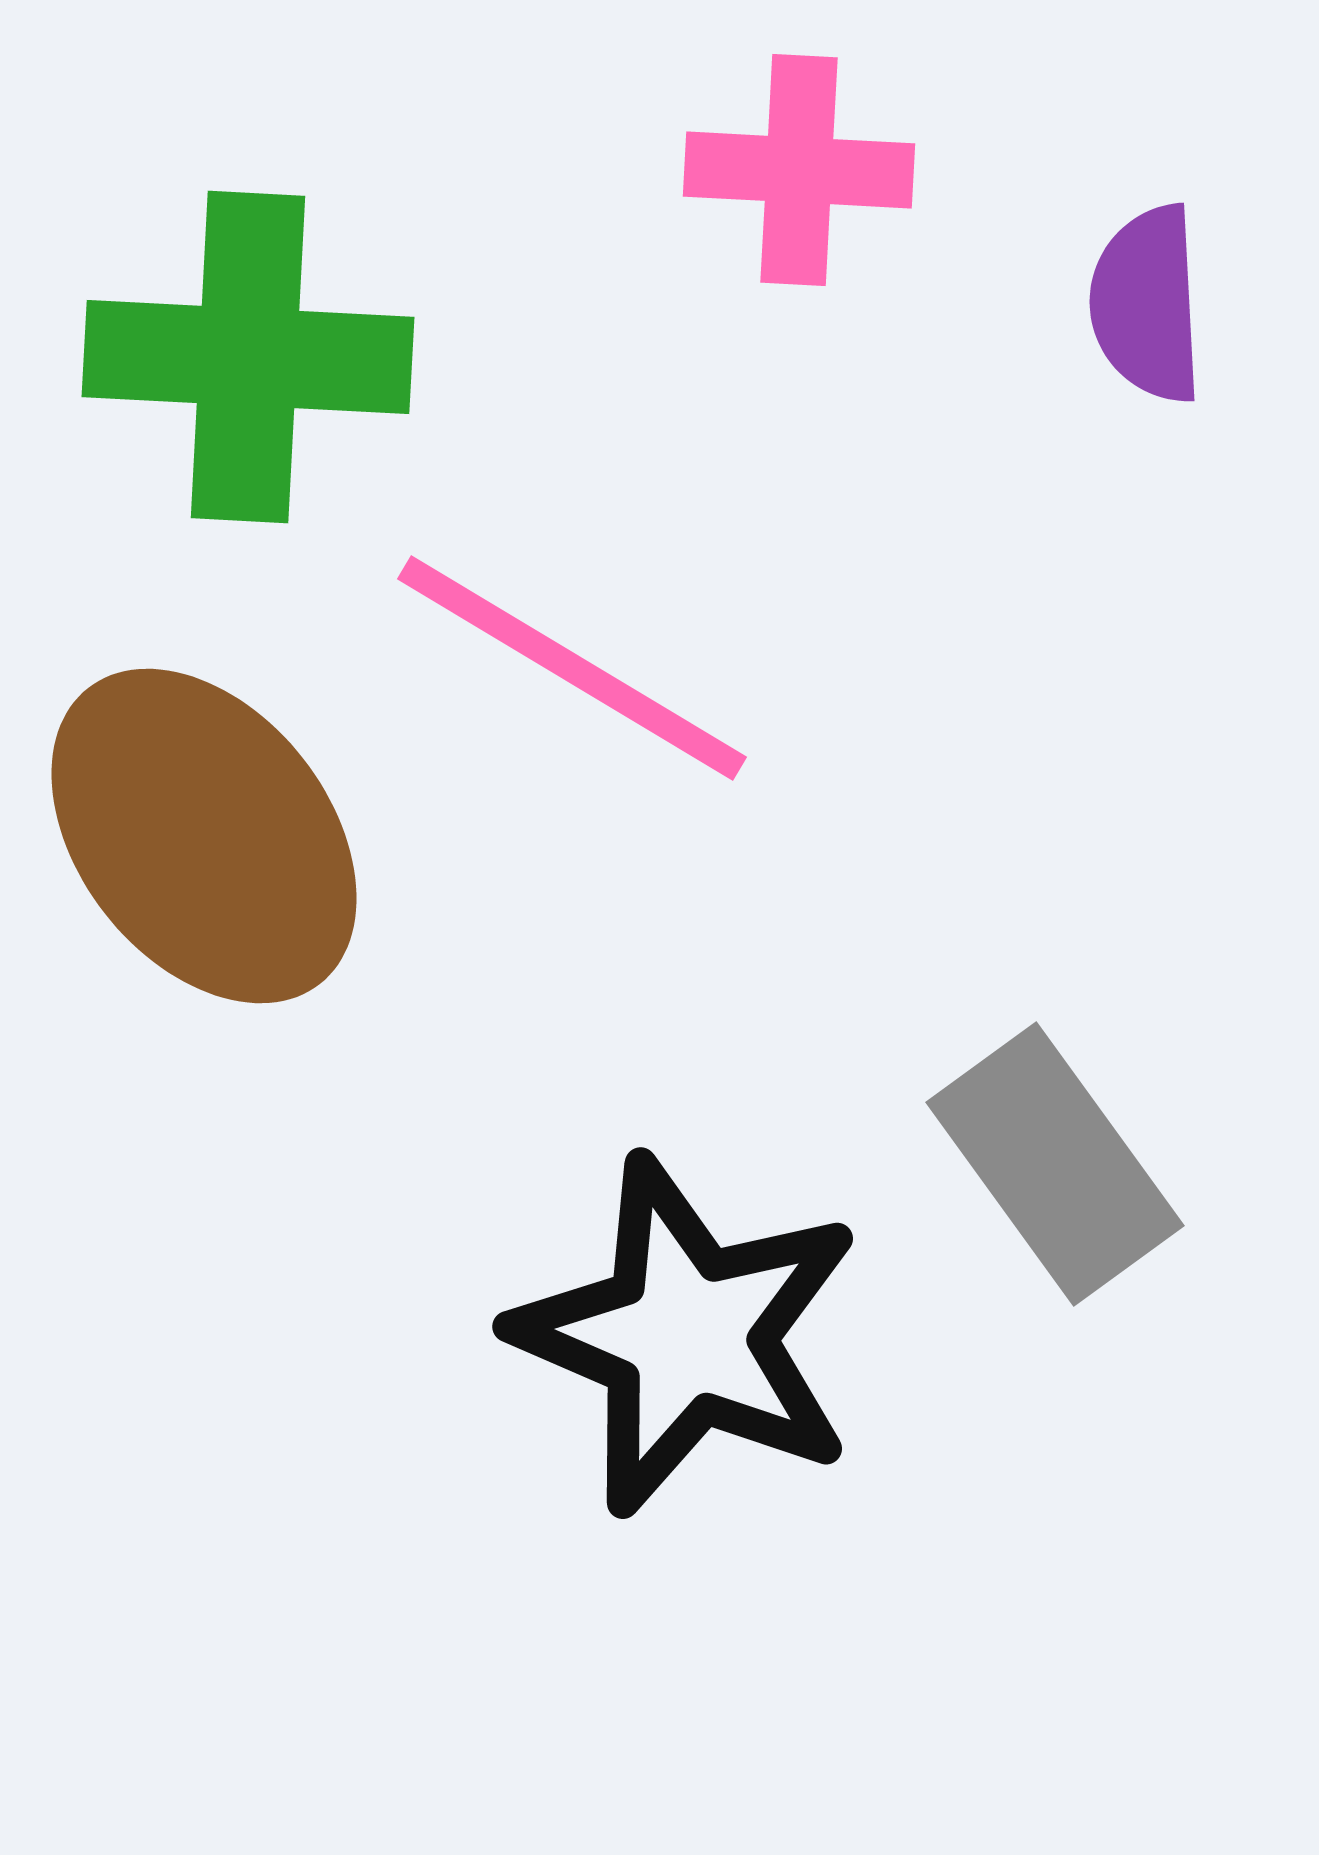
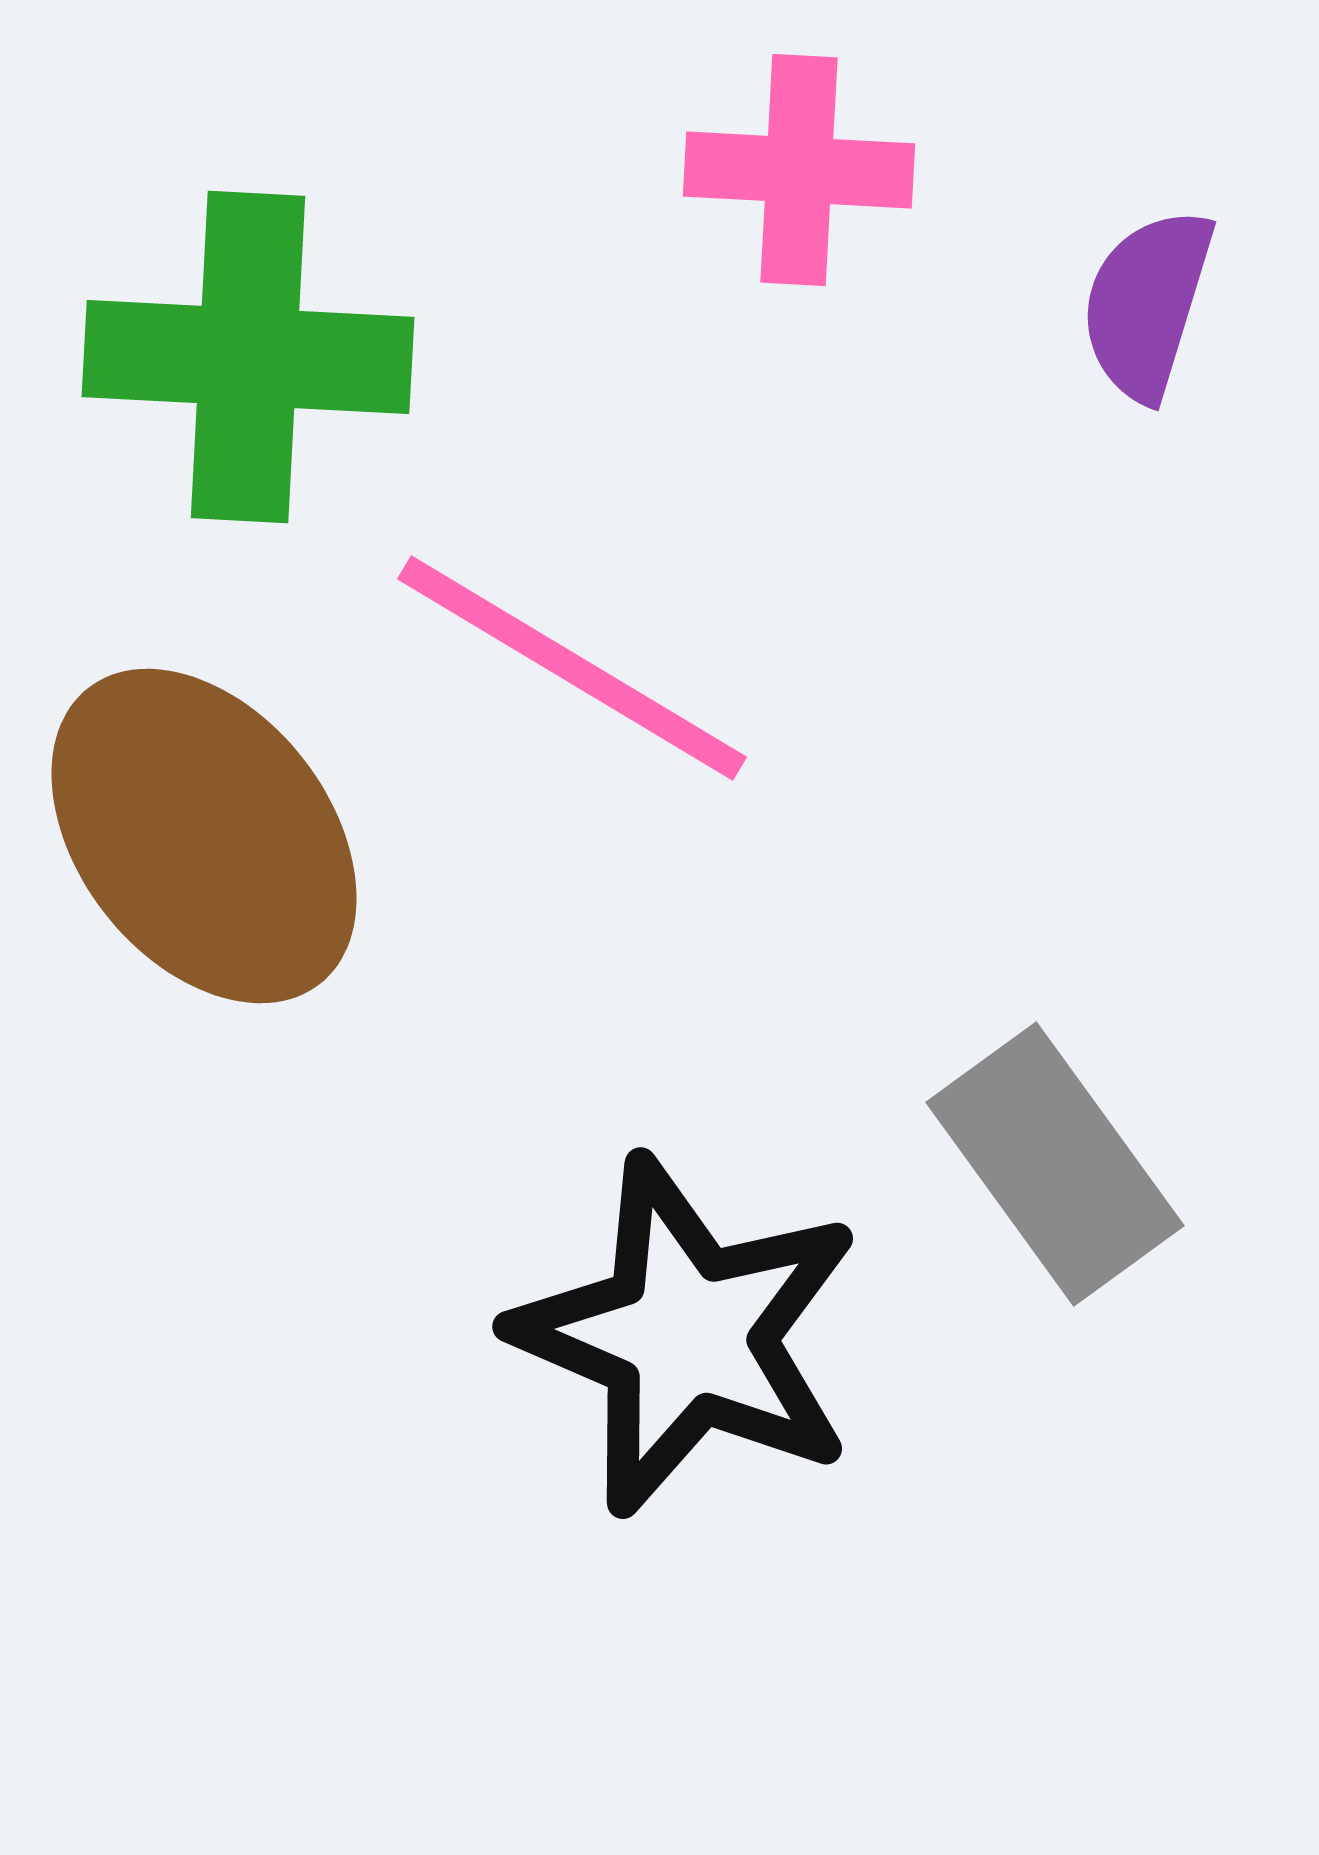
purple semicircle: rotated 20 degrees clockwise
